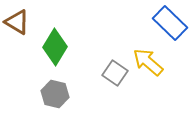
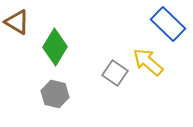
blue rectangle: moved 2 px left, 1 px down
